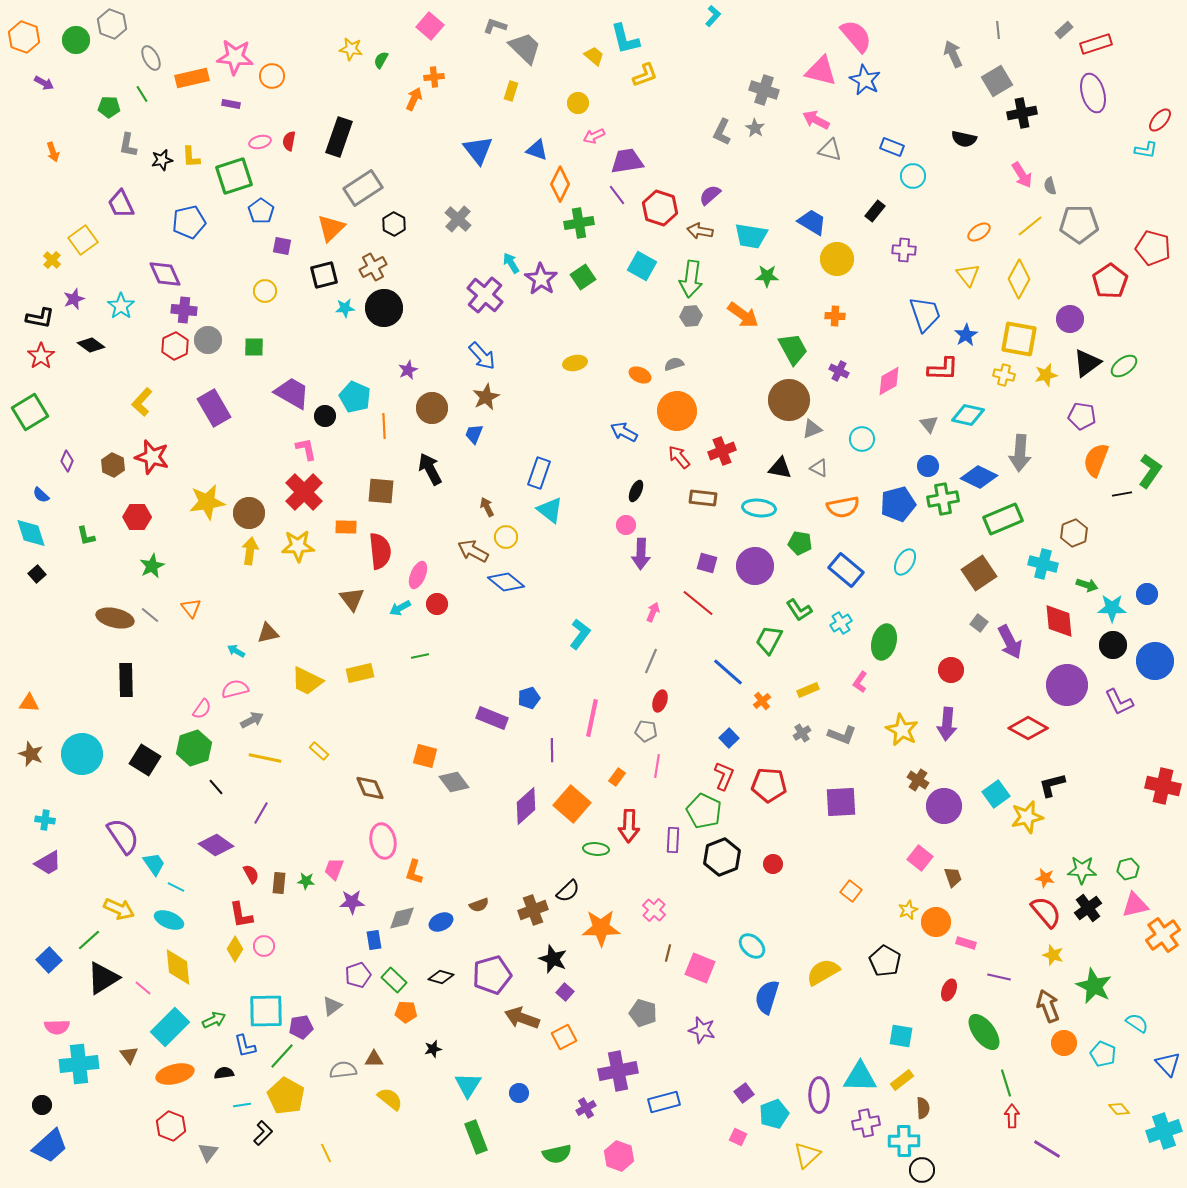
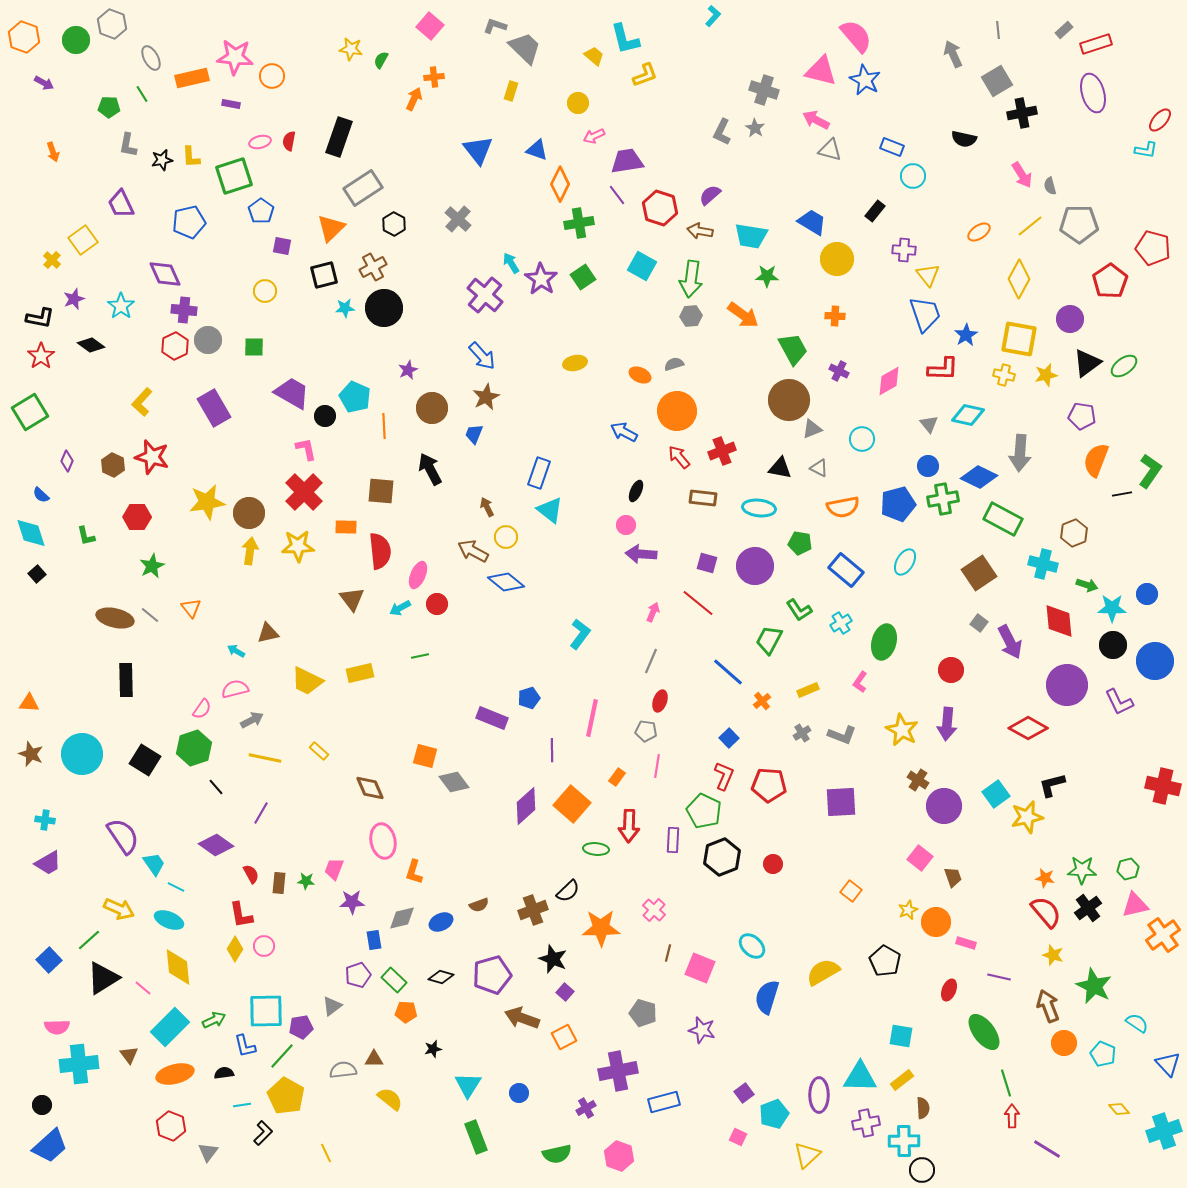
yellow triangle at (968, 275): moved 40 px left
green rectangle at (1003, 519): rotated 51 degrees clockwise
purple arrow at (641, 554): rotated 92 degrees clockwise
